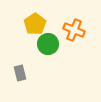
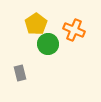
yellow pentagon: moved 1 px right
